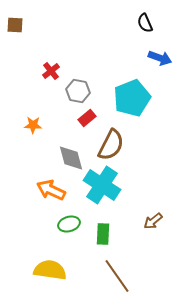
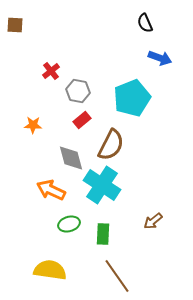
red rectangle: moved 5 px left, 2 px down
